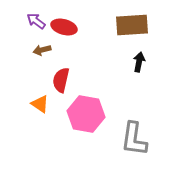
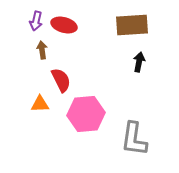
purple arrow: rotated 114 degrees counterclockwise
red ellipse: moved 2 px up
brown arrow: rotated 96 degrees clockwise
red semicircle: rotated 140 degrees clockwise
orange triangle: rotated 36 degrees counterclockwise
pink hexagon: rotated 15 degrees counterclockwise
